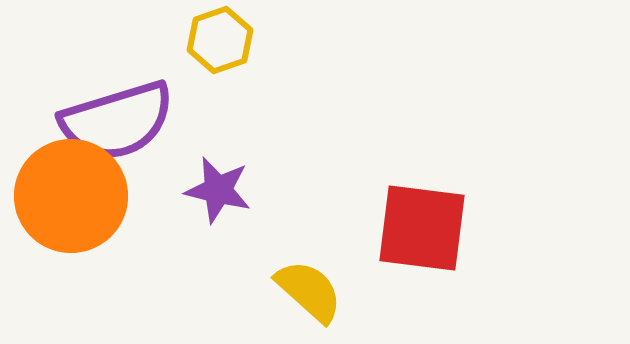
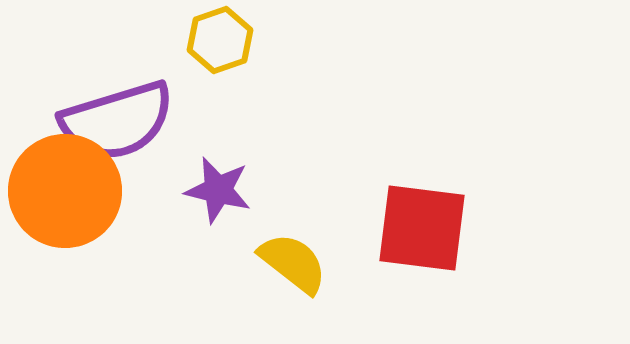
orange circle: moved 6 px left, 5 px up
yellow semicircle: moved 16 px left, 28 px up; rotated 4 degrees counterclockwise
